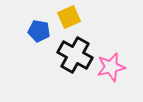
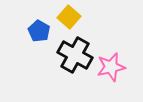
yellow square: rotated 25 degrees counterclockwise
blue pentagon: rotated 20 degrees clockwise
